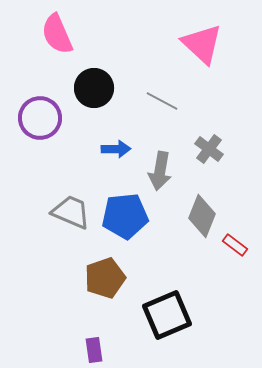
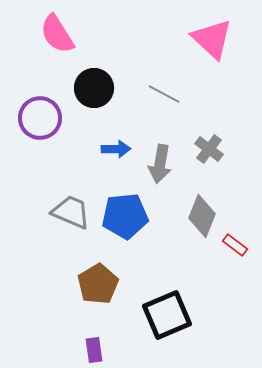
pink semicircle: rotated 9 degrees counterclockwise
pink triangle: moved 10 px right, 5 px up
gray line: moved 2 px right, 7 px up
gray arrow: moved 7 px up
brown pentagon: moved 7 px left, 6 px down; rotated 12 degrees counterclockwise
